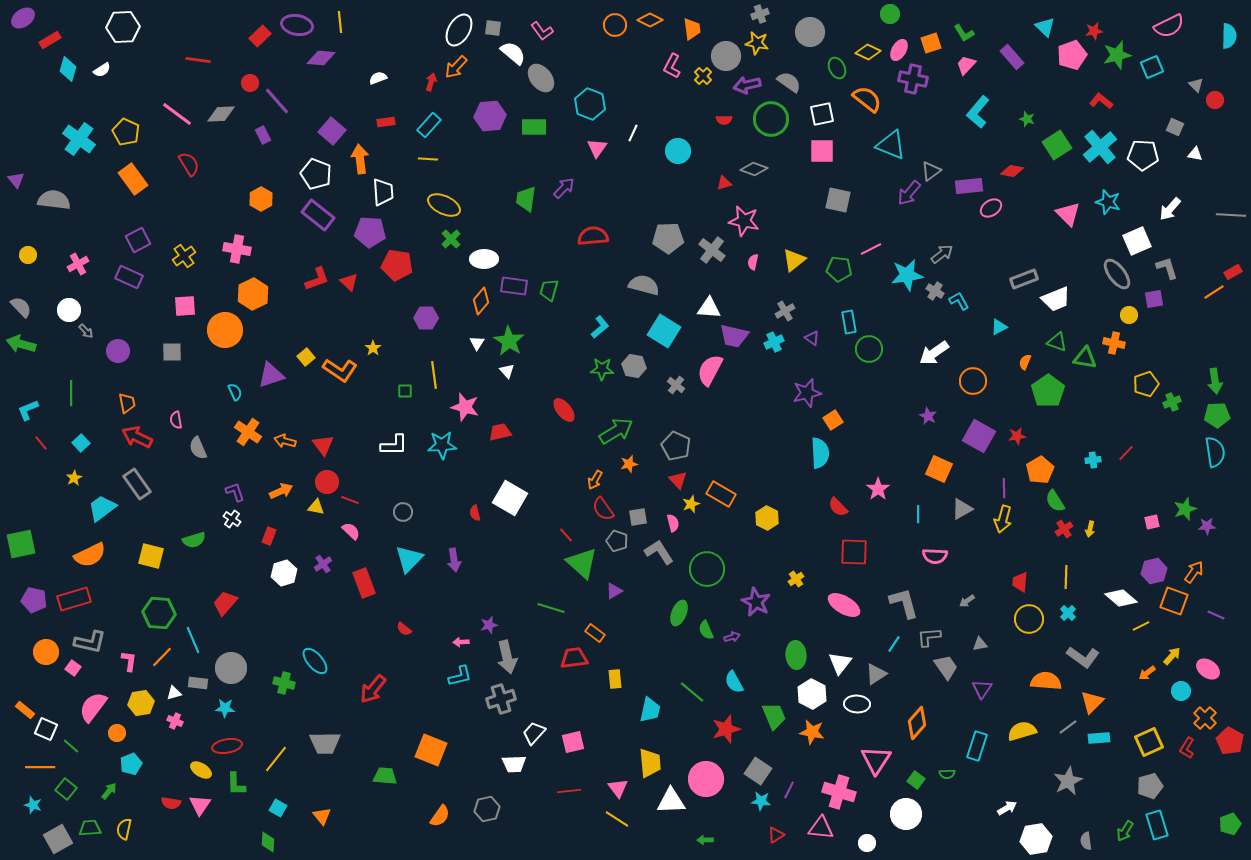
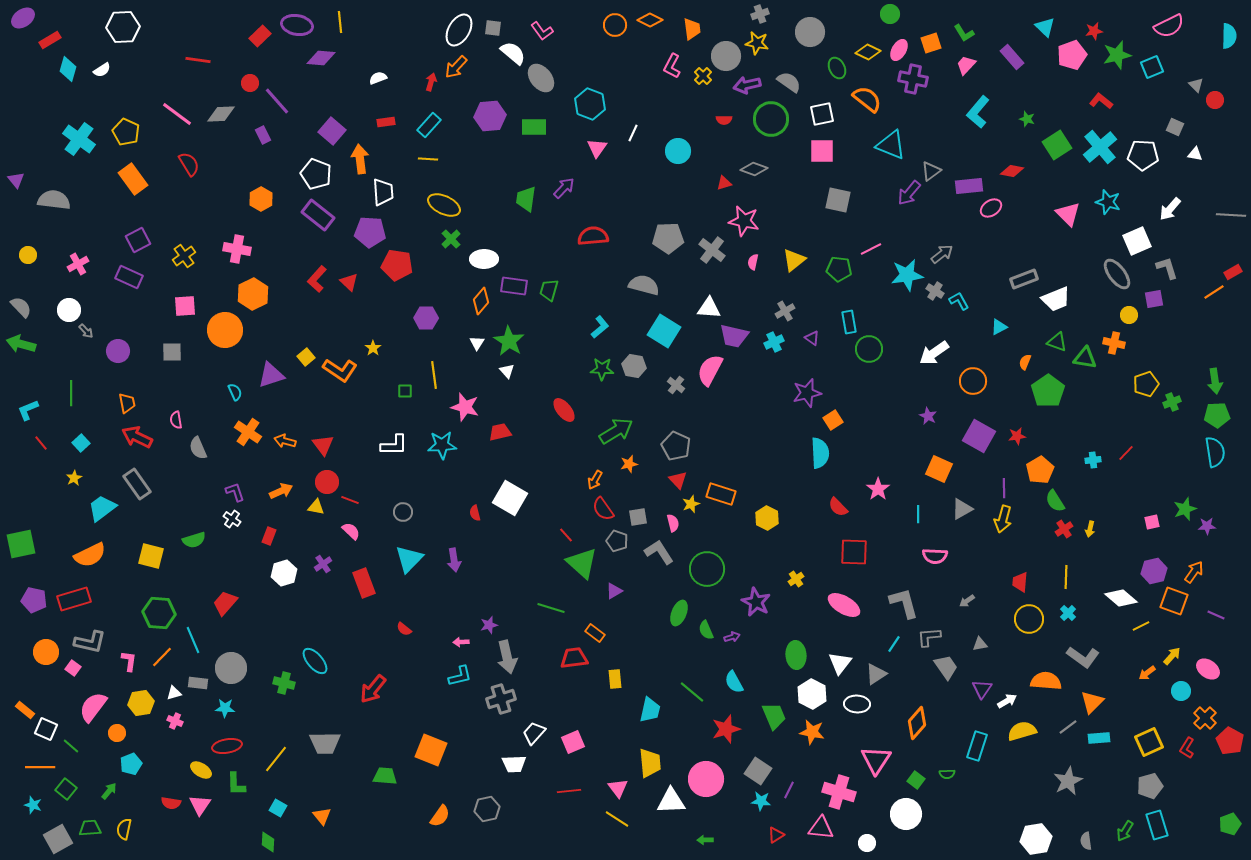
red L-shape at (317, 279): rotated 152 degrees clockwise
orange rectangle at (721, 494): rotated 12 degrees counterclockwise
pink square at (573, 742): rotated 10 degrees counterclockwise
white arrow at (1007, 808): moved 107 px up
